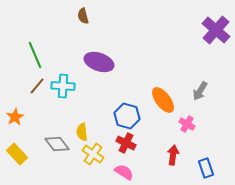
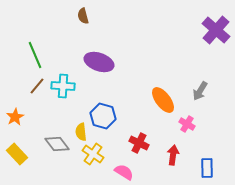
blue hexagon: moved 24 px left
yellow semicircle: moved 1 px left
red cross: moved 13 px right
blue rectangle: moved 1 px right; rotated 18 degrees clockwise
